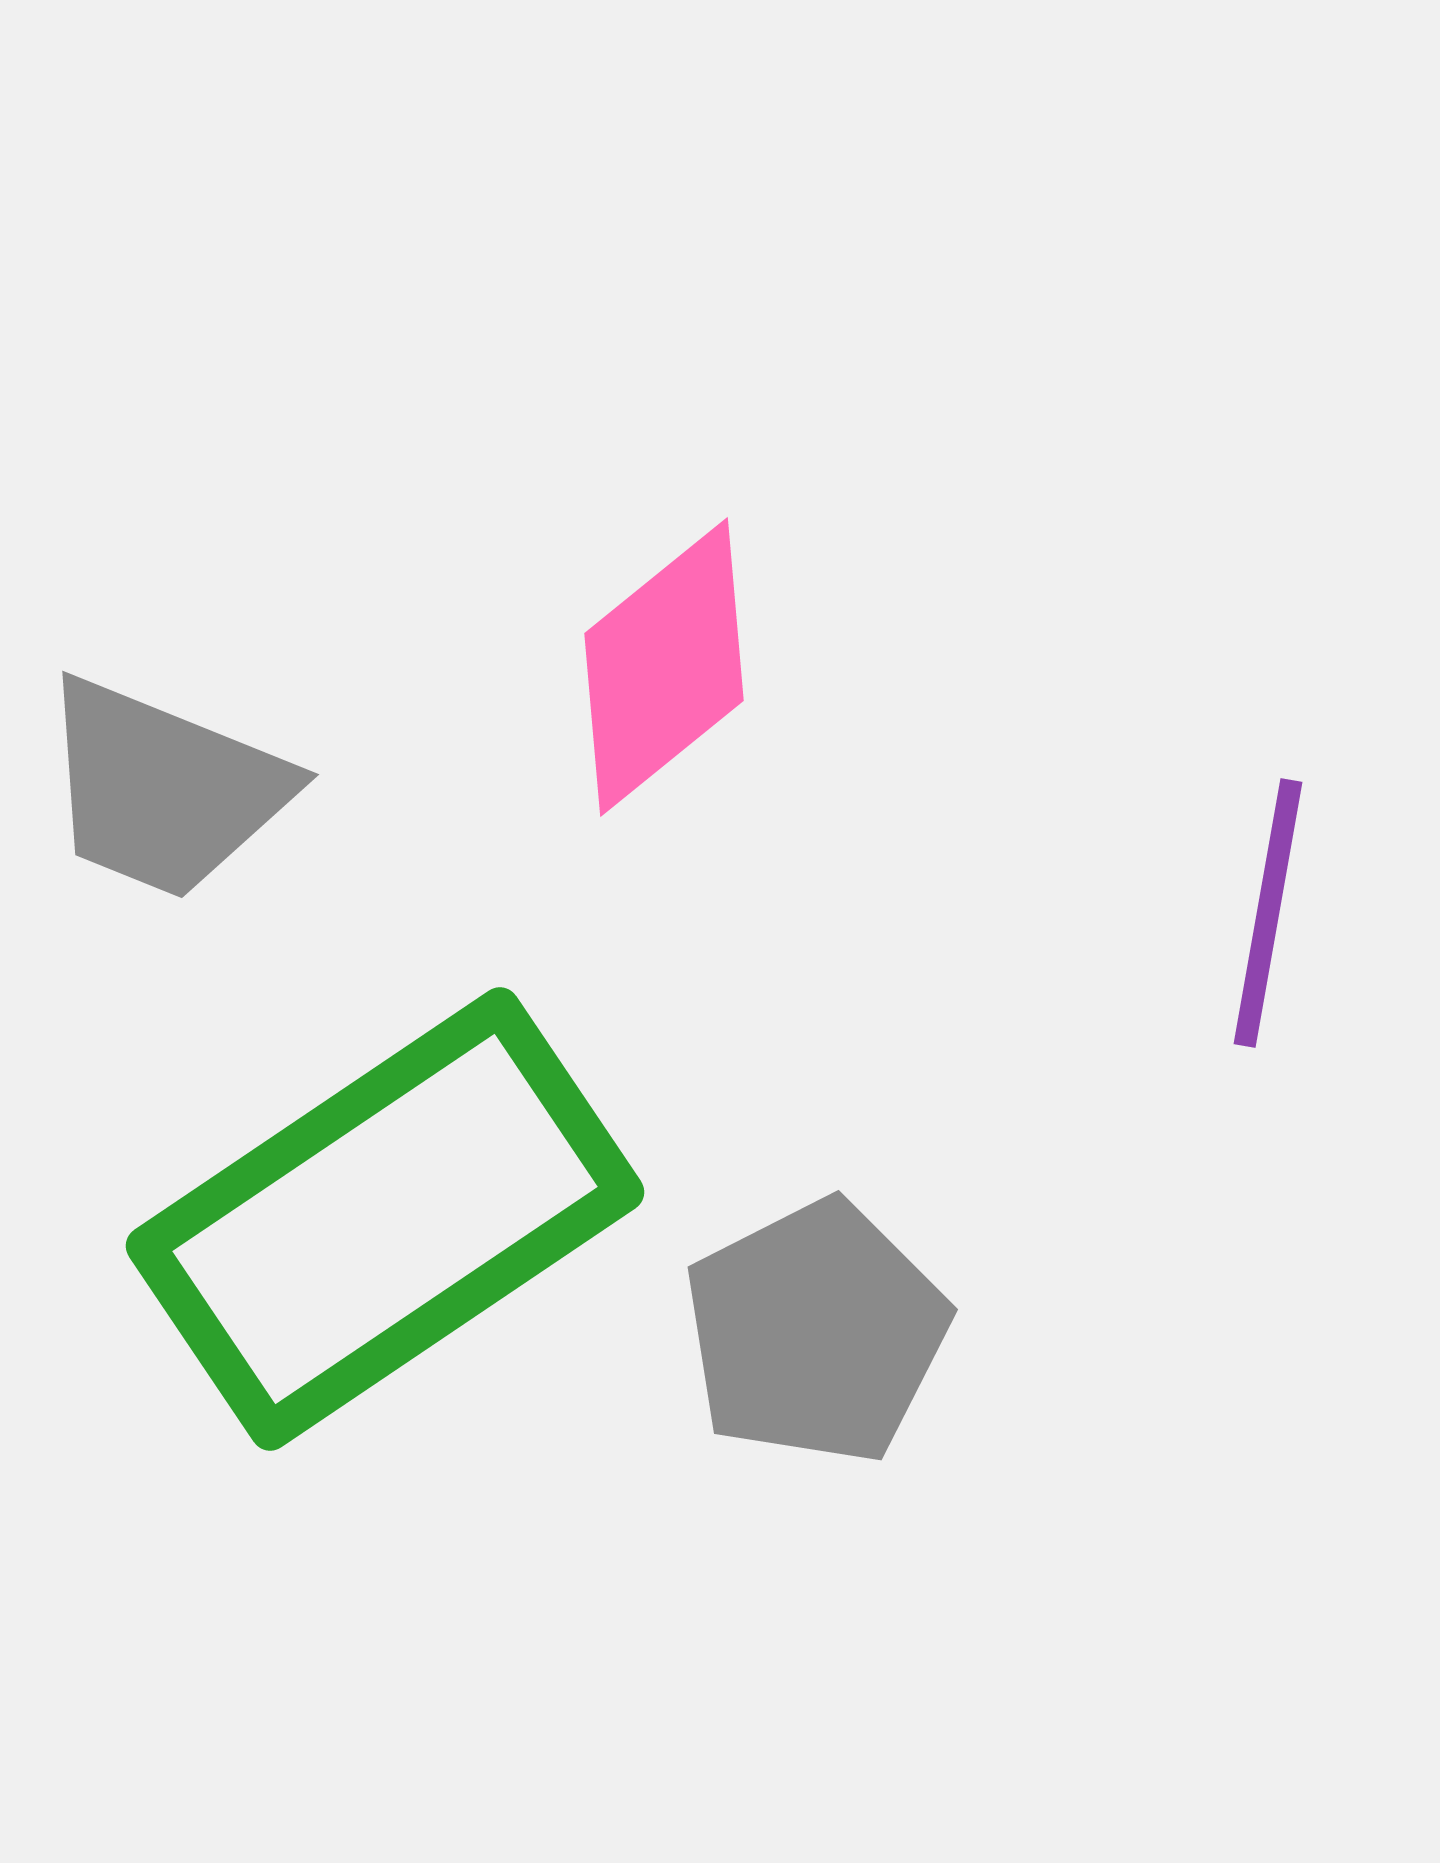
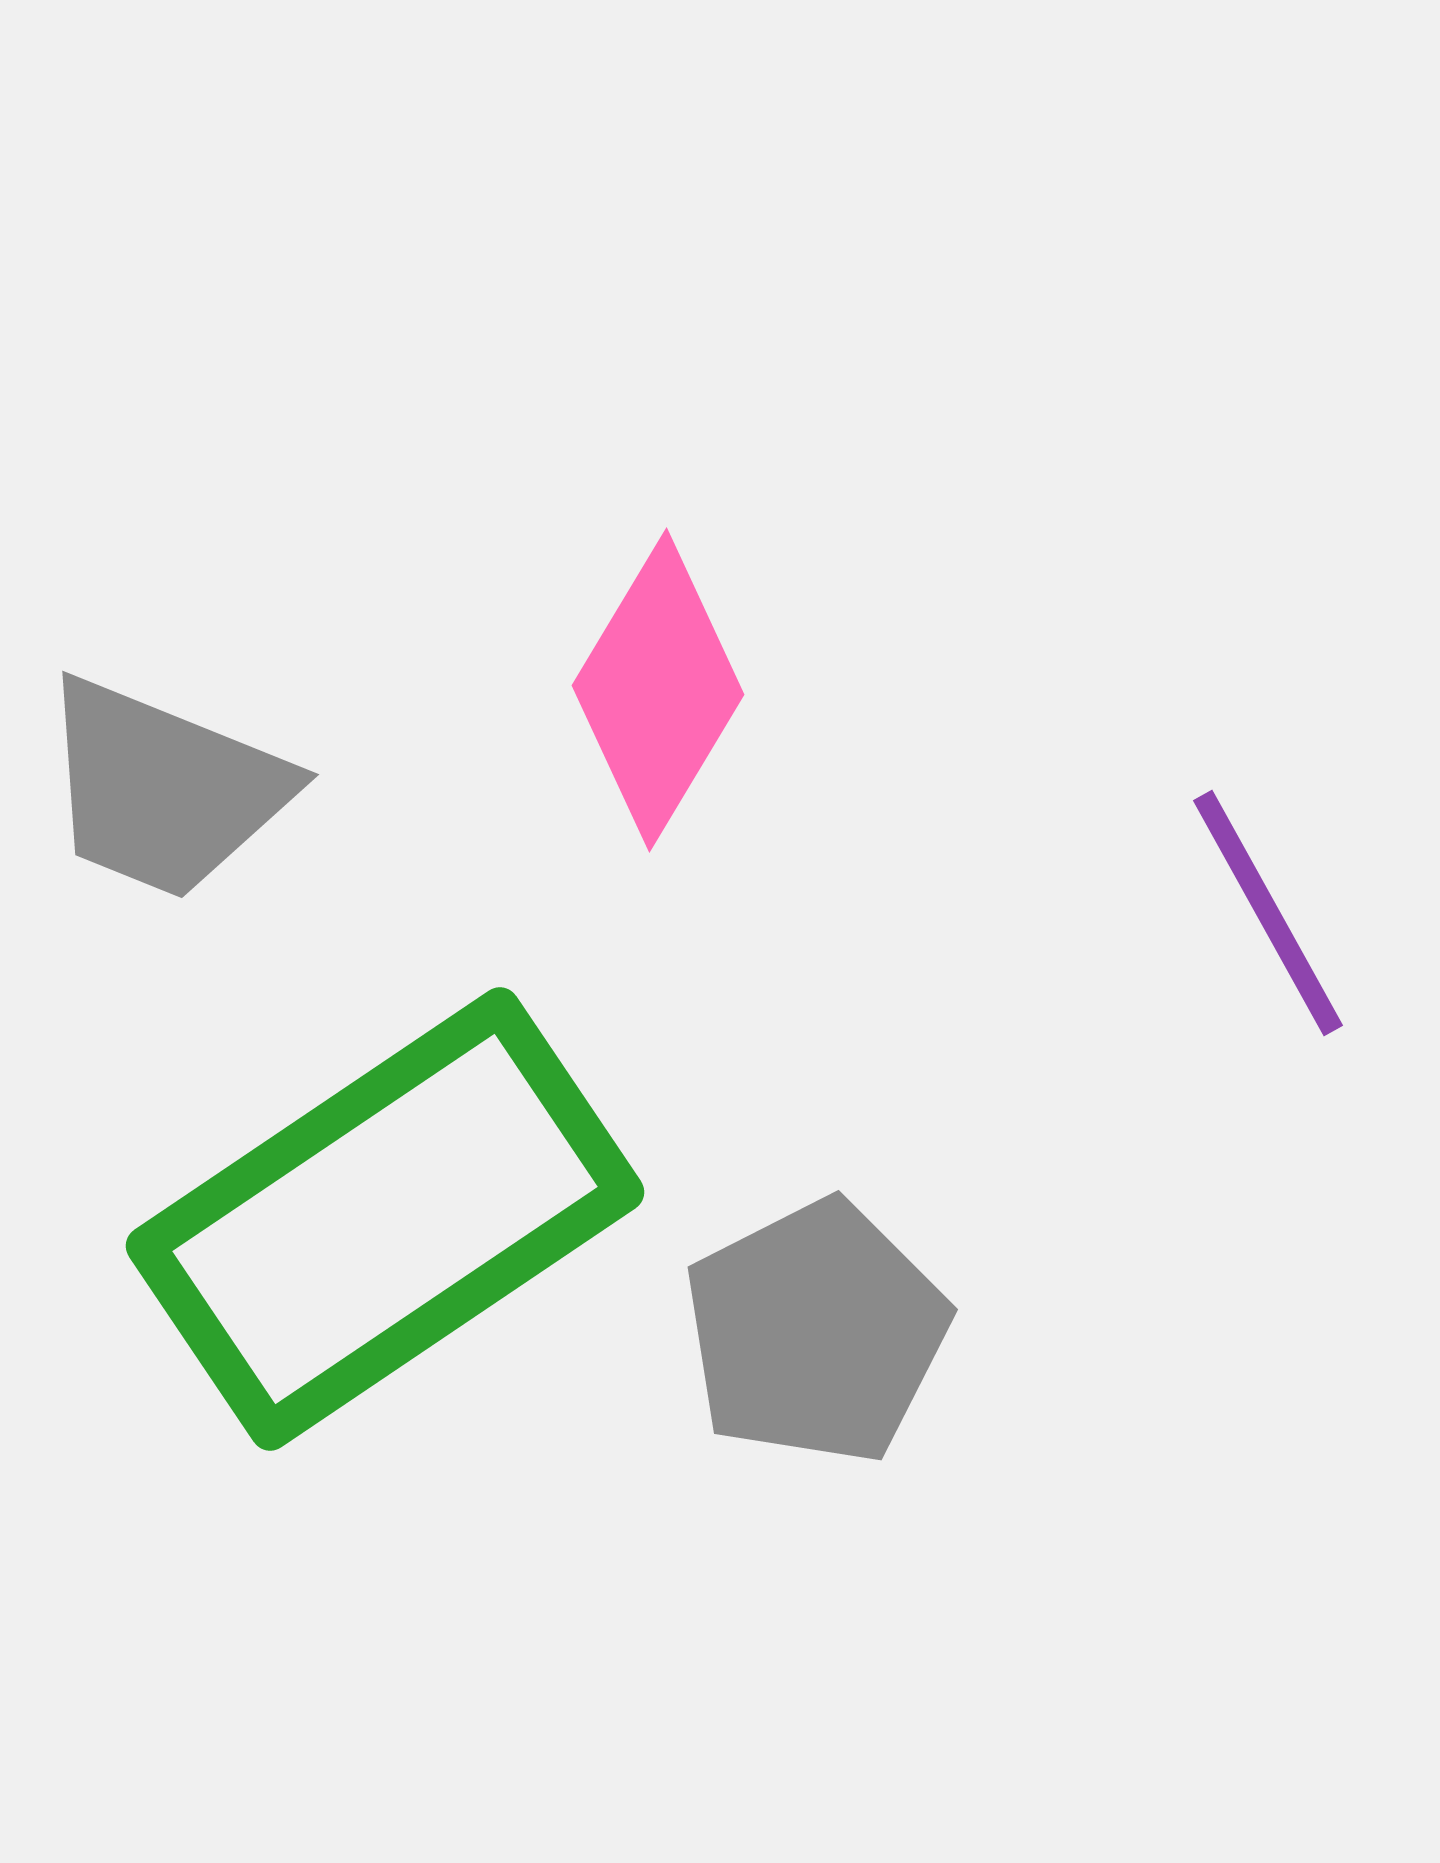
pink diamond: moved 6 px left, 23 px down; rotated 20 degrees counterclockwise
purple line: rotated 39 degrees counterclockwise
